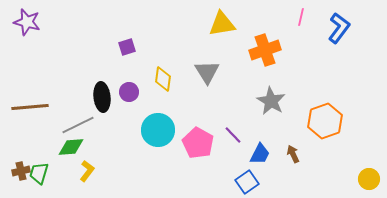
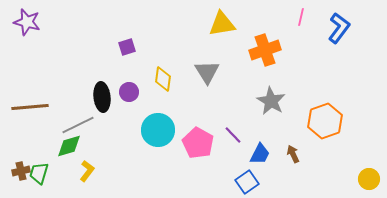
green diamond: moved 2 px left, 1 px up; rotated 12 degrees counterclockwise
